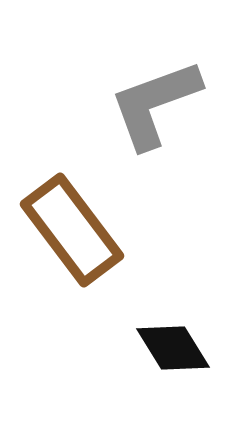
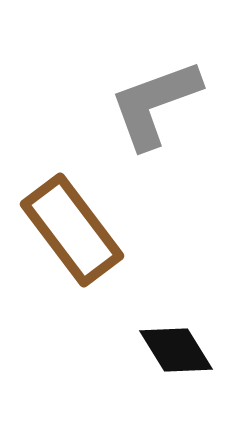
black diamond: moved 3 px right, 2 px down
